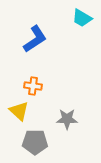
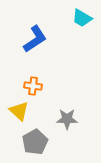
gray pentagon: rotated 30 degrees counterclockwise
